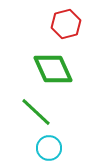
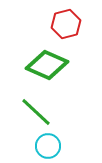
green diamond: moved 6 px left, 4 px up; rotated 42 degrees counterclockwise
cyan circle: moved 1 px left, 2 px up
